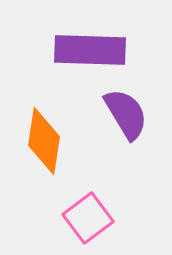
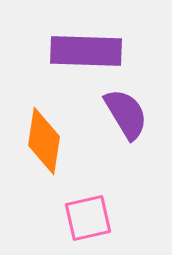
purple rectangle: moved 4 px left, 1 px down
pink square: rotated 24 degrees clockwise
